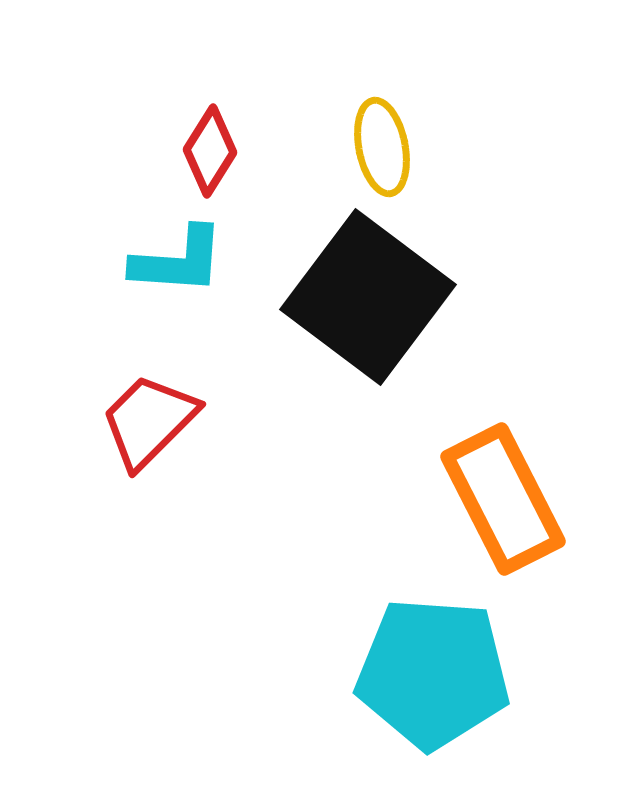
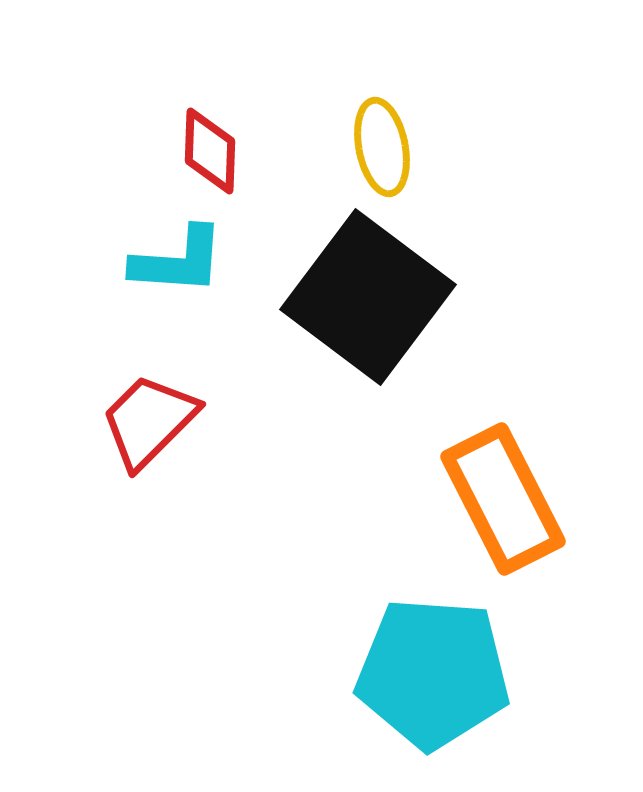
red diamond: rotated 30 degrees counterclockwise
